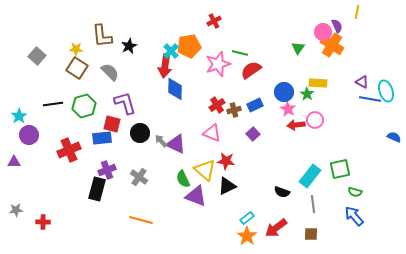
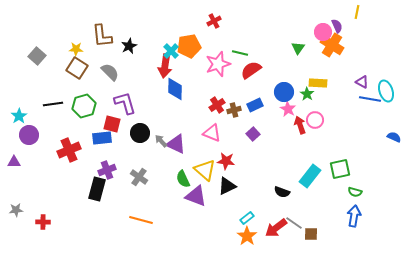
red arrow at (296, 125): moved 4 px right; rotated 78 degrees clockwise
gray line at (313, 204): moved 19 px left, 19 px down; rotated 48 degrees counterclockwise
blue arrow at (354, 216): rotated 50 degrees clockwise
